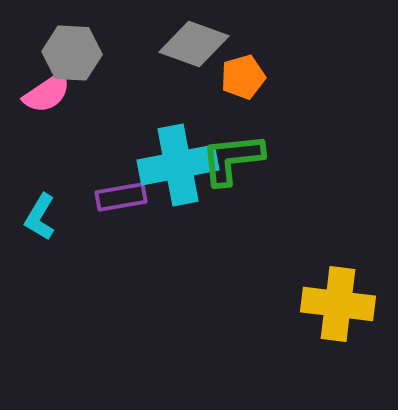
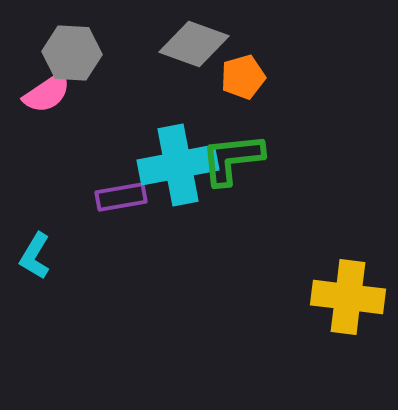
cyan L-shape: moved 5 px left, 39 px down
yellow cross: moved 10 px right, 7 px up
